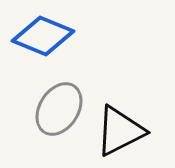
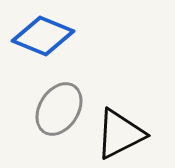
black triangle: moved 3 px down
